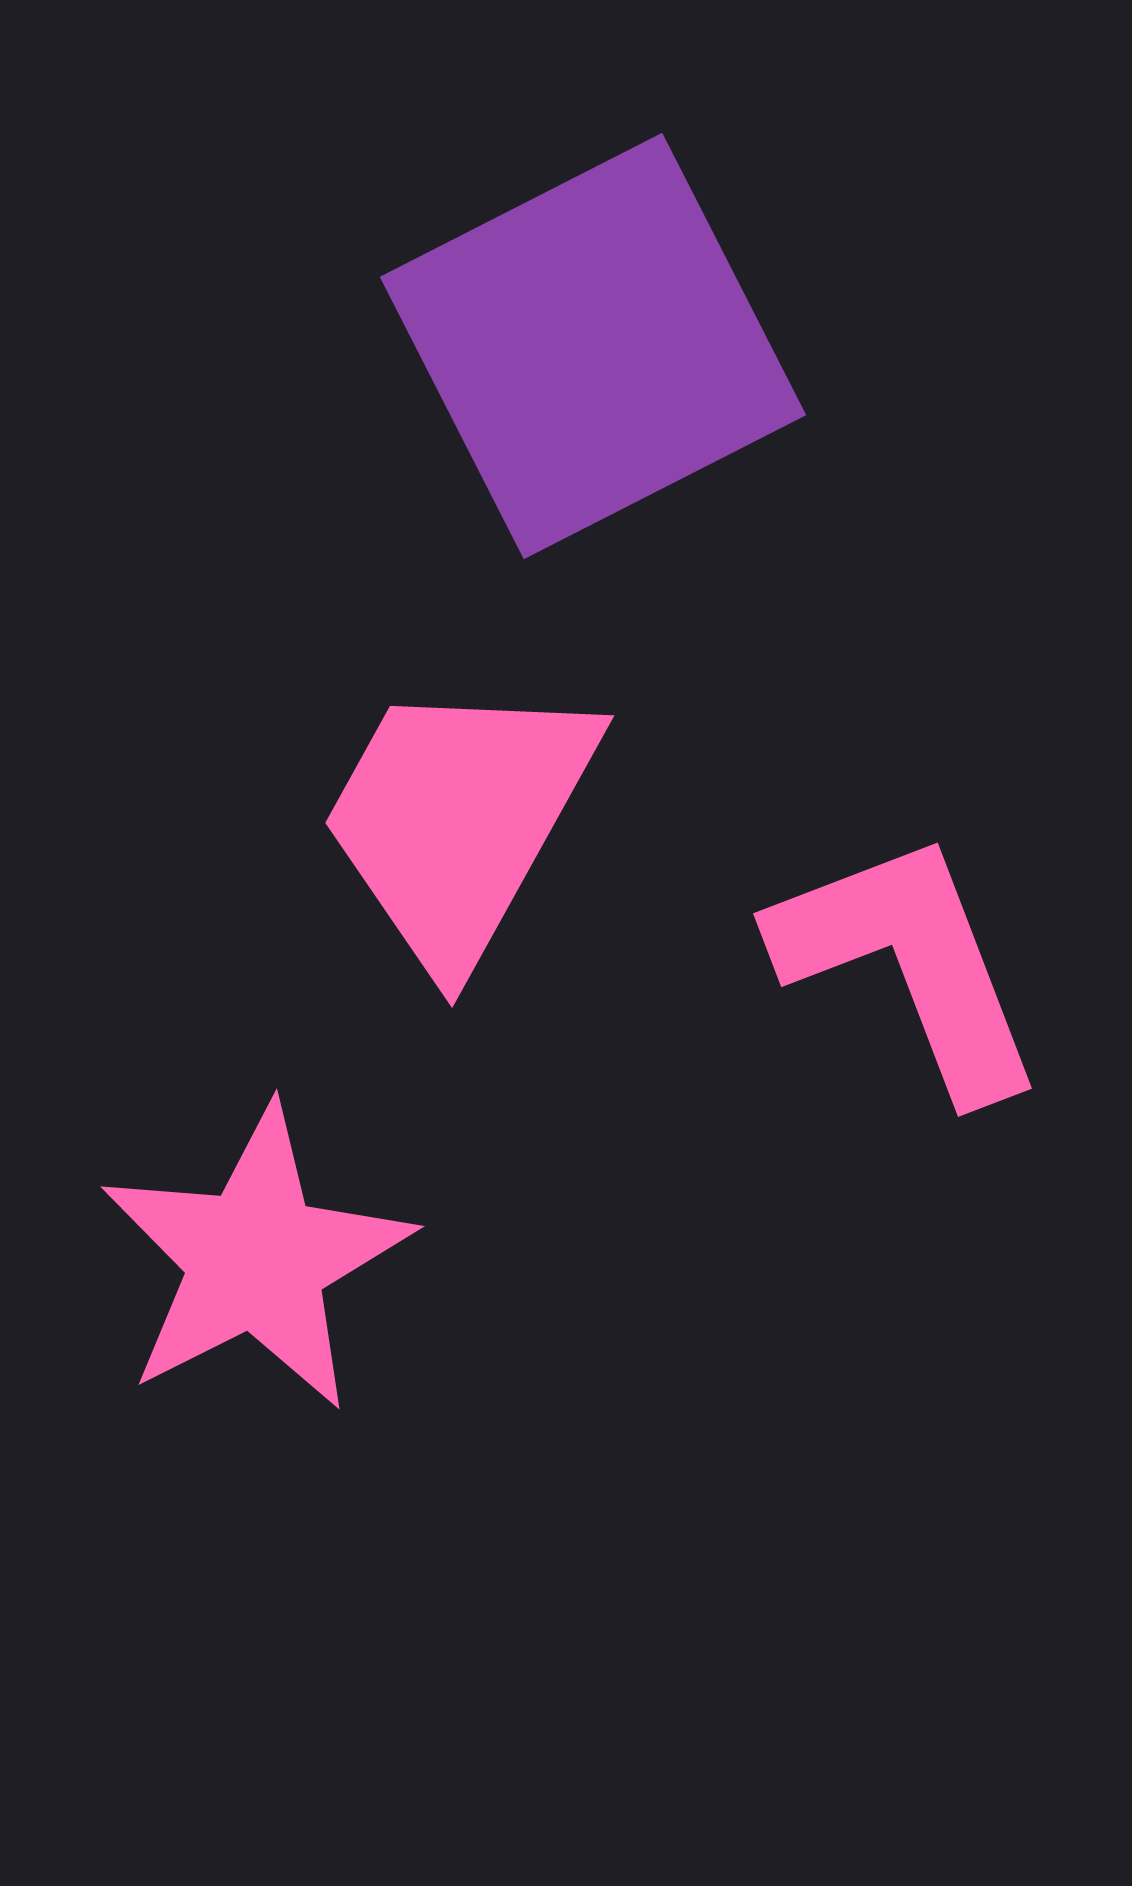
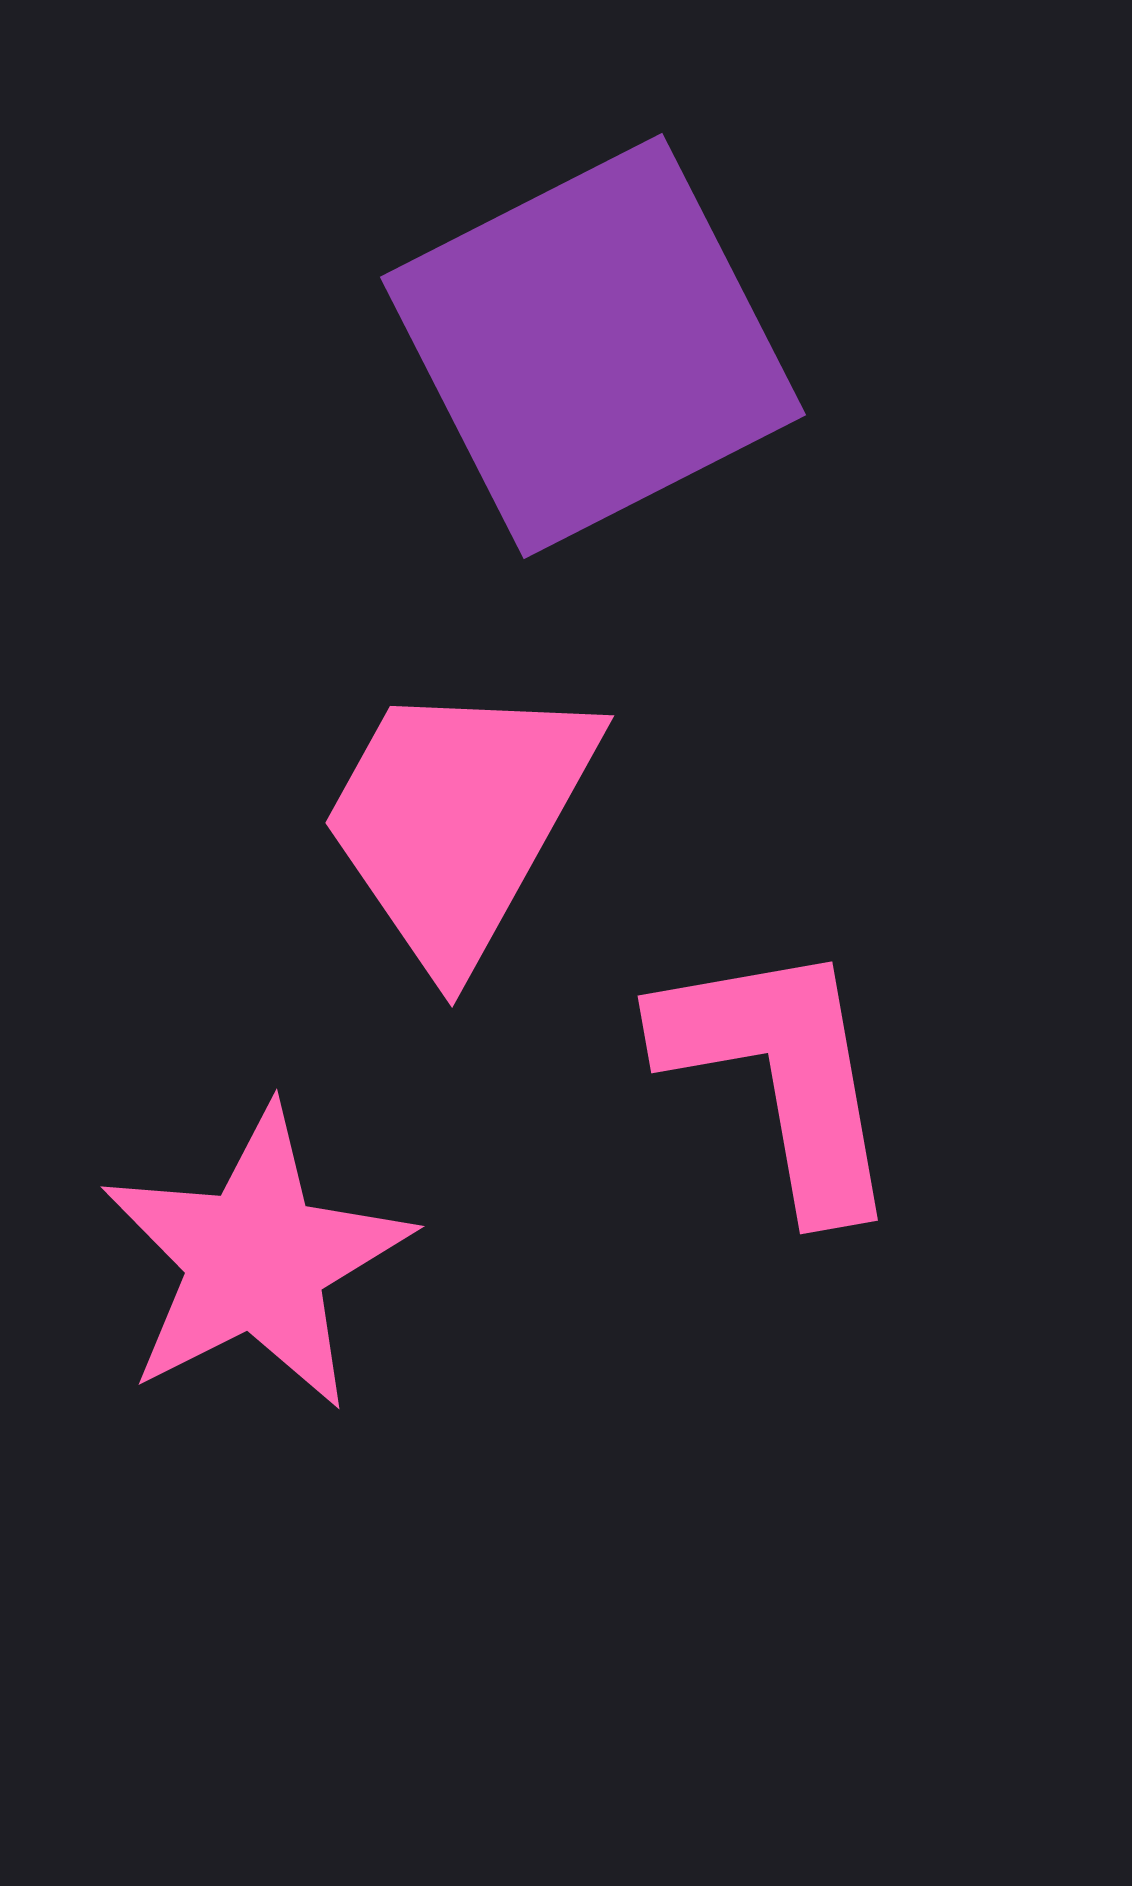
pink L-shape: moved 128 px left, 111 px down; rotated 11 degrees clockwise
